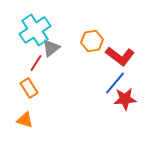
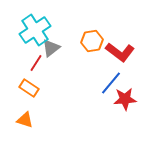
red L-shape: moved 4 px up
blue line: moved 4 px left
orange rectangle: rotated 24 degrees counterclockwise
